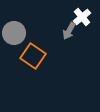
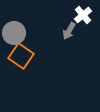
white cross: moved 1 px right, 2 px up
orange square: moved 12 px left
